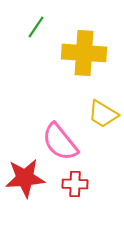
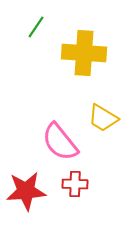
yellow trapezoid: moved 4 px down
red star: moved 1 px right, 13 px down
